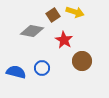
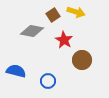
yellow arrow: moved 1 px right
brown circle: moved 1 px up
blue circle: moved 6 px right, 13 px down
blue semicircle: moved 1 px up
